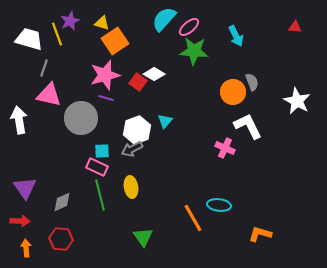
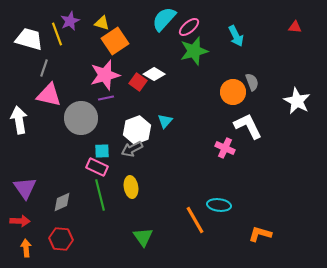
green star: rotated 20 degrees counterclockwise
purple line: rotated 28 degrees counterclockwise
orange line: moved 2 px right, 2 px down
